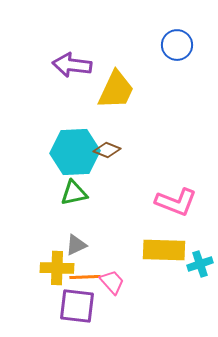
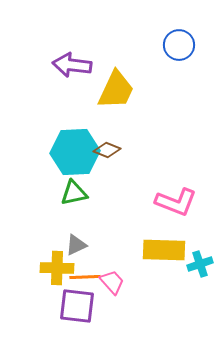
blue circle: moved 2 px right
